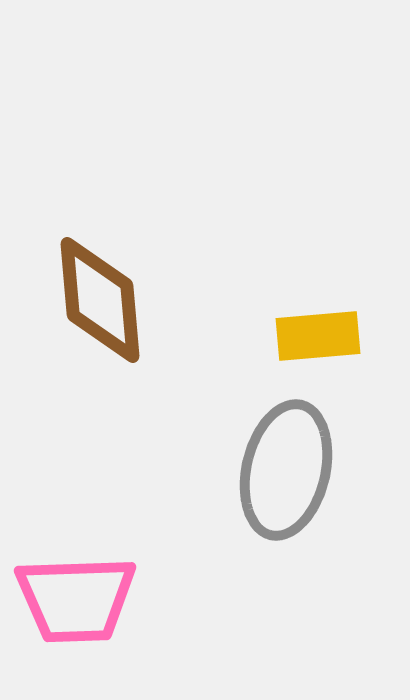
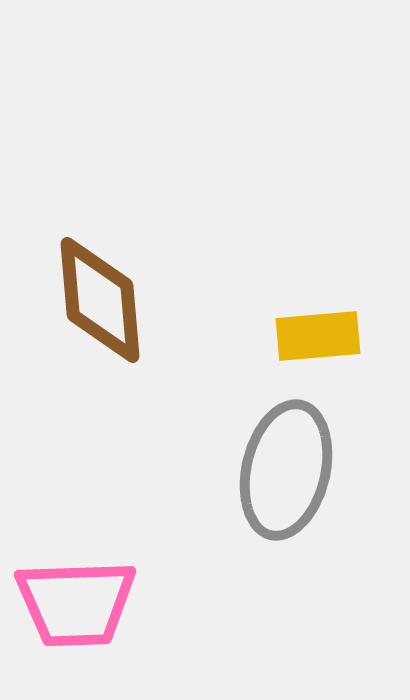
pink trapezoid: moved 4 px down
